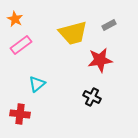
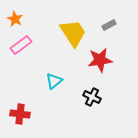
yellow trapezoid: rotated 108 degrees counterclockwise
cyan triangle: moved 17 px right, 3 px up
